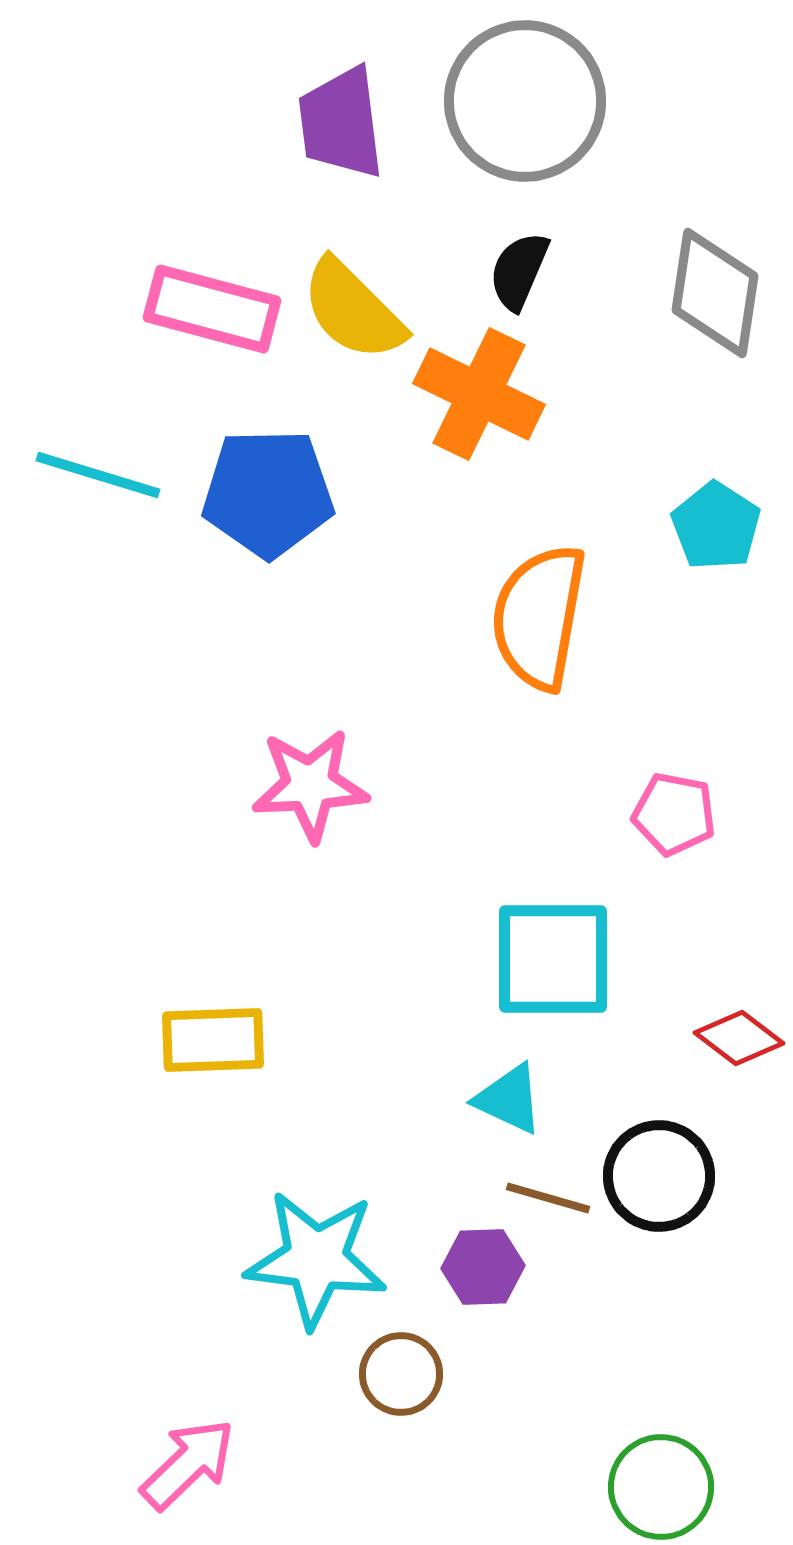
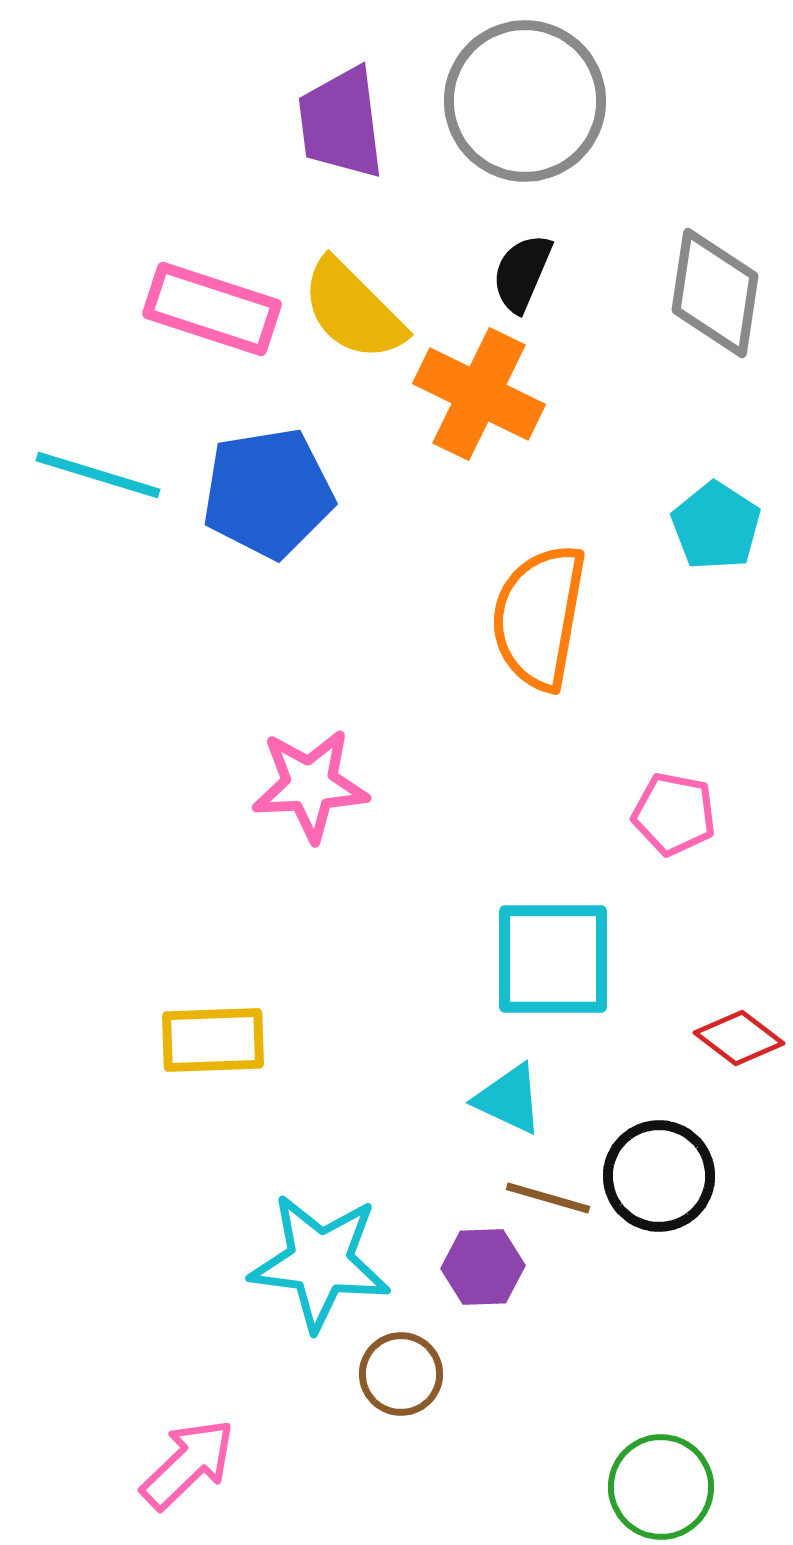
black semicircle: moved 3 px right, 2 px down
pink rectangle: rotated 3 degrees clockwise
blue pentagon: rotated 8 degrees counterclockwise
cyan star: moved 4 px right, 3 px down
